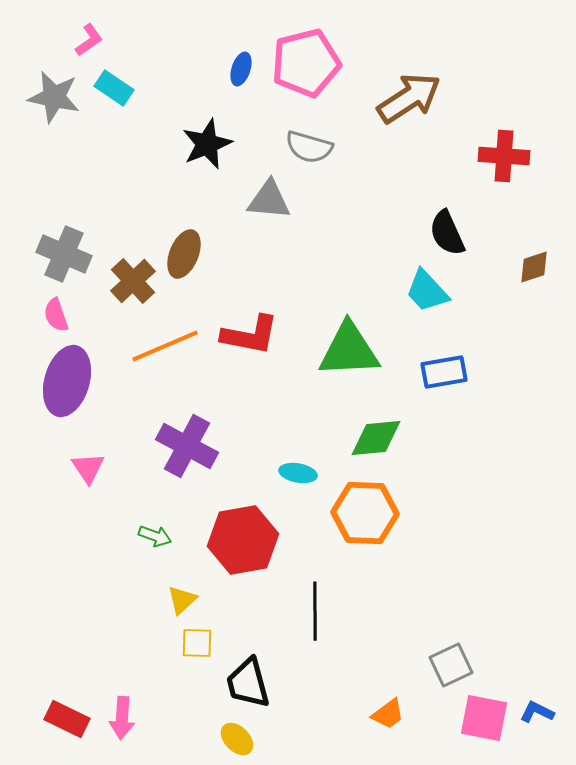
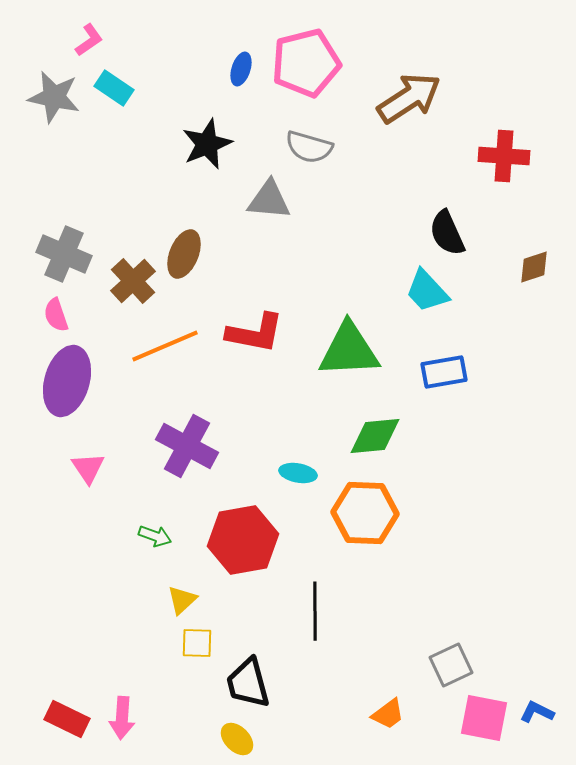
red L-shape: moved 5 px right, 2 px up
green diamond: moved 1 px left, 2 px up
